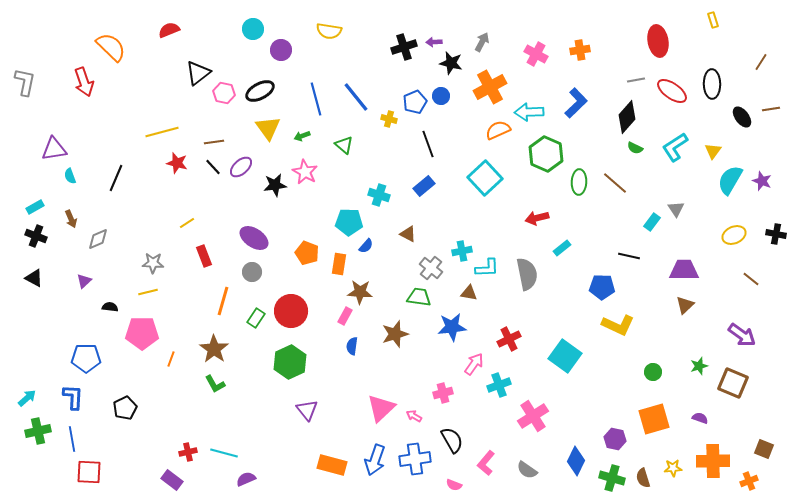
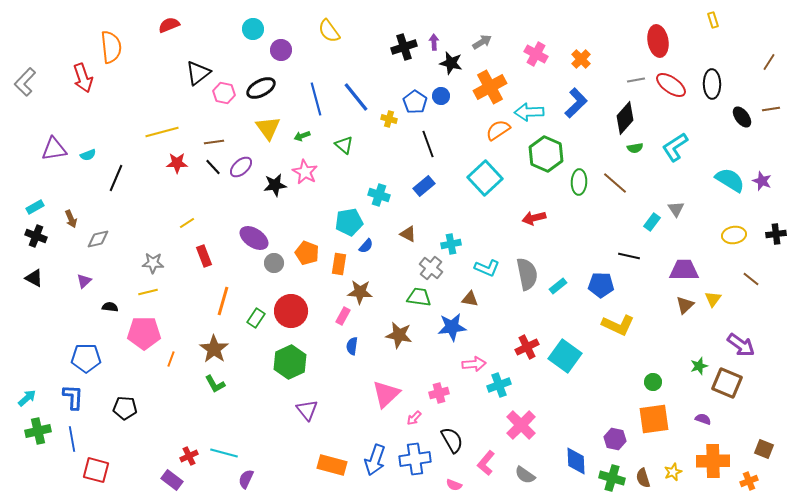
red semicircle at (169, 30): moved 5 px up
yellow semicircle at (329, 31): rotated 45 degrees clockwise
purple arrow at (434, 42): rotated 91 degrees clockwise
gray arrow at (482, 42): rotated 30 degrees clockwise
orange semicircle at (111, 47): rotated 40 degrees clockwise
orange cross at (580, 50): moved 1 px right, 9 px down; rotated 36 degrees counterclockwise
brown line at (761, 62): moved 8 px right
gray L-shape at (25, 82): rotated 148 degrees counterclockwise
red arrow at (84, 82): moved 1 px left, 4 px up
black ellipse at (260, 91): moved 1 px right, 3 px up
red ellipse at (672, 91): moved 1 px left, 6 px up
blue pentagon at (415, 102): rotated 15 degrees counterclockwise
black diamond at (627, 117): moved 2 px left, 1 px down
orange semicircle at (498, 130): rotated 10 degrees counterclockwise
green semicircle at (635, 148): rotated 35 degrees counterclockwise
yellow triangle at (713, 151): moved 148 px down
red star at (177, 163): rotated 15 degrees counterclockwise
cyan semicircle at (70, 176): moved 18 px right, 21 px up; rotated 91 degrees counterclockwise
cyan semicircle at (730, 180): rotated 92 degrees clockwise
red arrow at (537, 218): moved 3 px left
cyan pentagon at (349, 222): rotated 12 degrees counterclockwise
black cross at (776, 234): rotated 18 degrees counterclockwise
yellow ellipse at (734, 235): rotated 15 degrees clockwise
gray diamond at (98, 239): rotated 10 degrees clockwise
cyan rectangle at (562, 248): moved 4 px left, 38 px down
cyan cross at (462, 251): moved 11 px left, 7 px up
cyan L-shape at (487, 268): rotated 25 degrees clockwise
gray circle at (252, 272): moved 22 px right, 9 px up
blue pentagon at (602, 287): moved 1 px left, 2 px up
brown triangle at (469, 293): moved 1 px right, 6 px down
pink rectangle at (345, 316): moved 2 px left
pink pentagon at (142, 333): moved 2 px right
brown star at (395, 334): moved 4 px right, 1 px down; rotated 28 degrees clockwise
purple arrow at (742, 335): moved 1 px left, 10 px down
red cross at (509, 339): moved 18 px right, 8 px down
pink arrow at (474, 364): rotated 50 degrees clockwise
green circle at (653, 372): moved 10 px down
brown square at (733, 383): moved 6 px left
pink cross at (443, 393): moved 4 px left
black pentagon at (125, 408): rotated 30 degrees clockwise
pink triangle at (381, 408): moved 5 px right, 14 px up
pink arrow at (414, 416): moved 2 px down; rotated 77 degrees counterclockwise
pink cross at (533, 416): moved 12 px left, 9 px down; rotated 12 degrees counterclockwise
purple semicircle at (700, 418): moved 3 px right, 1 px down
orange square at (654, 419): rotated 8 degrees clockwise
red cross at (188, 452): moved 1 px right, 4 px down; rotated 12 degrees counterclockwise
blue diamond at (576, 461): rotated 28 degrees counterclockwise
yellow star at (673, 468): moved 4 px down; rotated 18 degrees counterclockwise
gray semicircle at (527, 470): moved 2 px left, 5 px down
red square at (89, 472): moved 7 px right, 2 px up; rotated 12 degrees clockwise
purple semicircle at (246, 479): rotated 42 degrees counterclockwise
